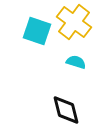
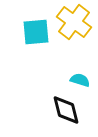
cyan square: moved 1 px left, 1 px down; rotated 24 degrees counterclockwise
cyan semicircle: moved 4 px right, 18 px down
